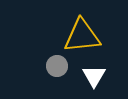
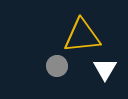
white triangle: moved 11 px right, 7 px up
